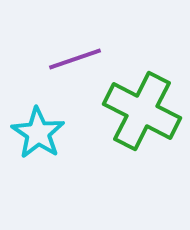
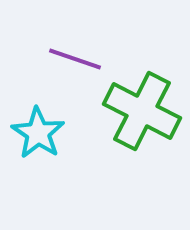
purple line: rotated 38 degrees clockwise
